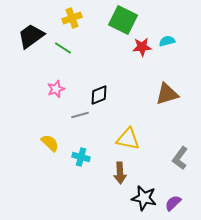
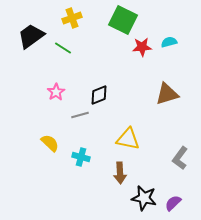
cyan semicircle: moved 2 px right, 1 px down
pink star: moved 3 px down; rotated 12 degrees counterclockwise
